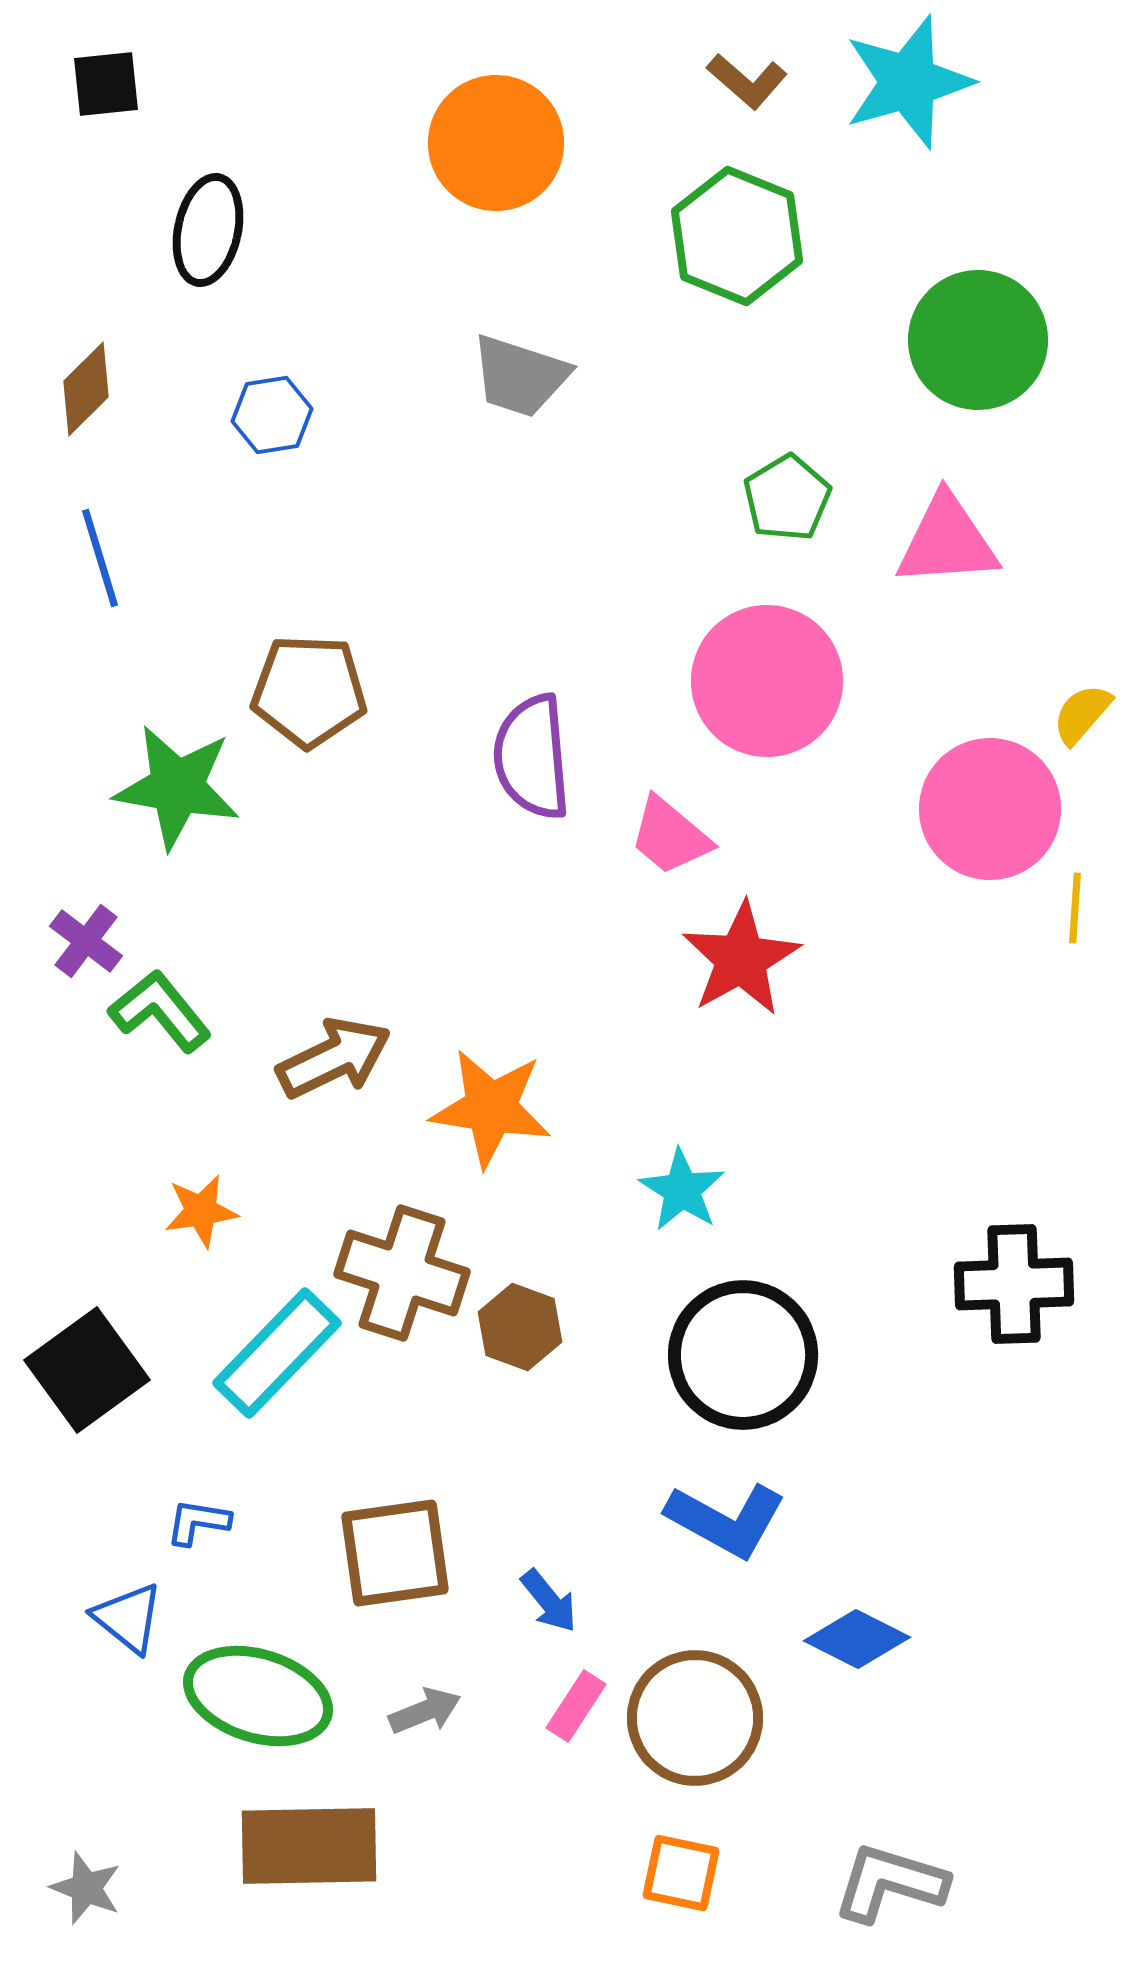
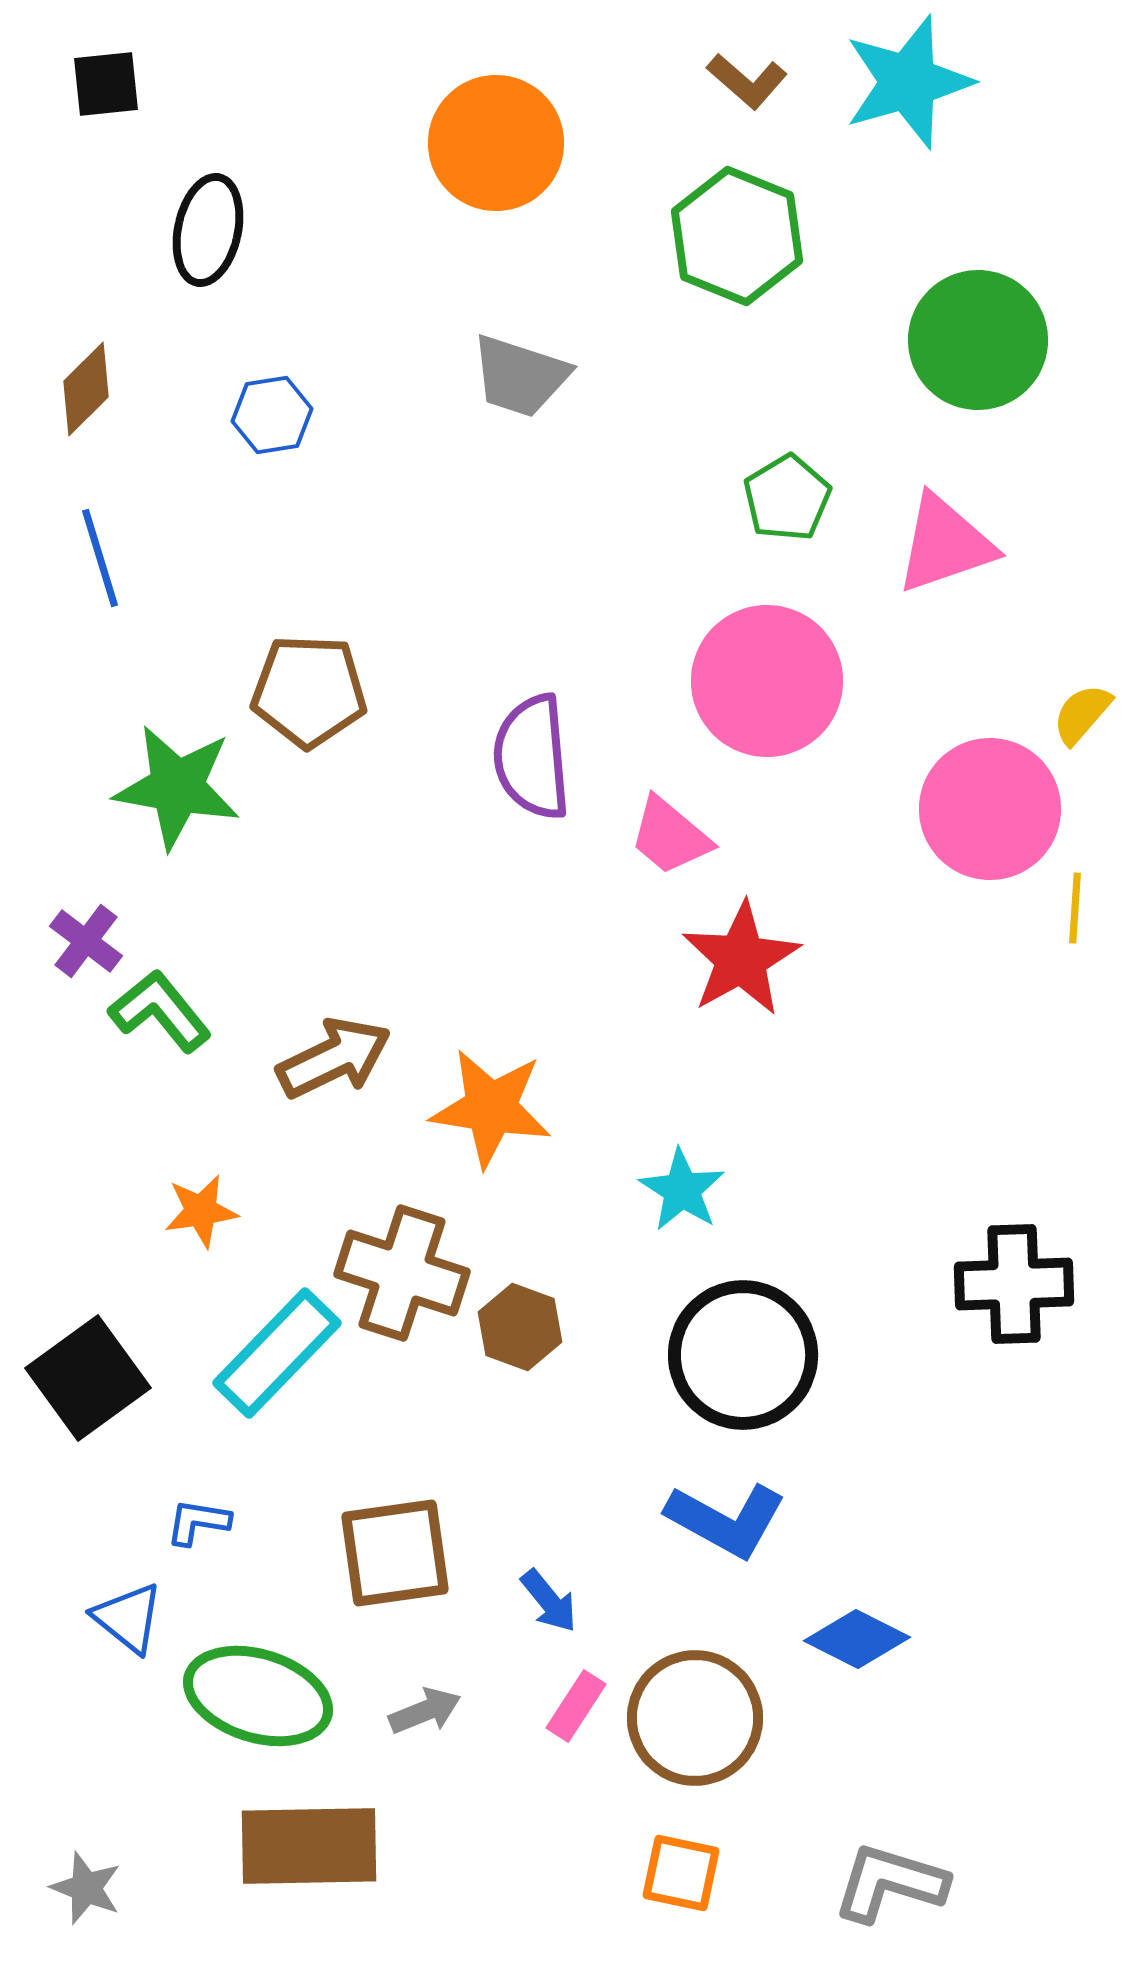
pink triangle at (947, 541): moved 2 px left, 3 px down; rotated 15 degrees counterclockwise
black square at (87, 1370): moved 1 px right, 8 px down
